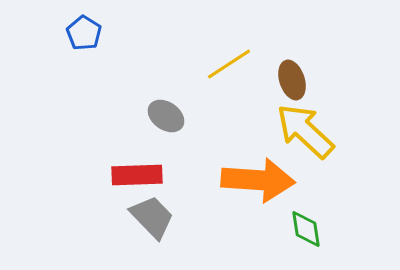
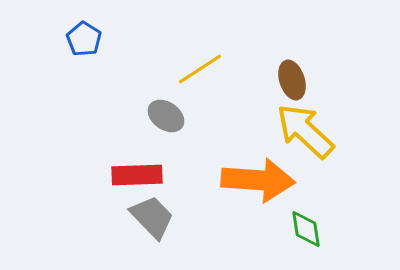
blue pentagon: moved 6 px down
yellow line: moved 29 px left, 5 px down
